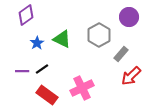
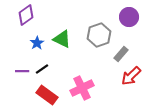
gray hexagon: rotated 10 degrees clockwise
